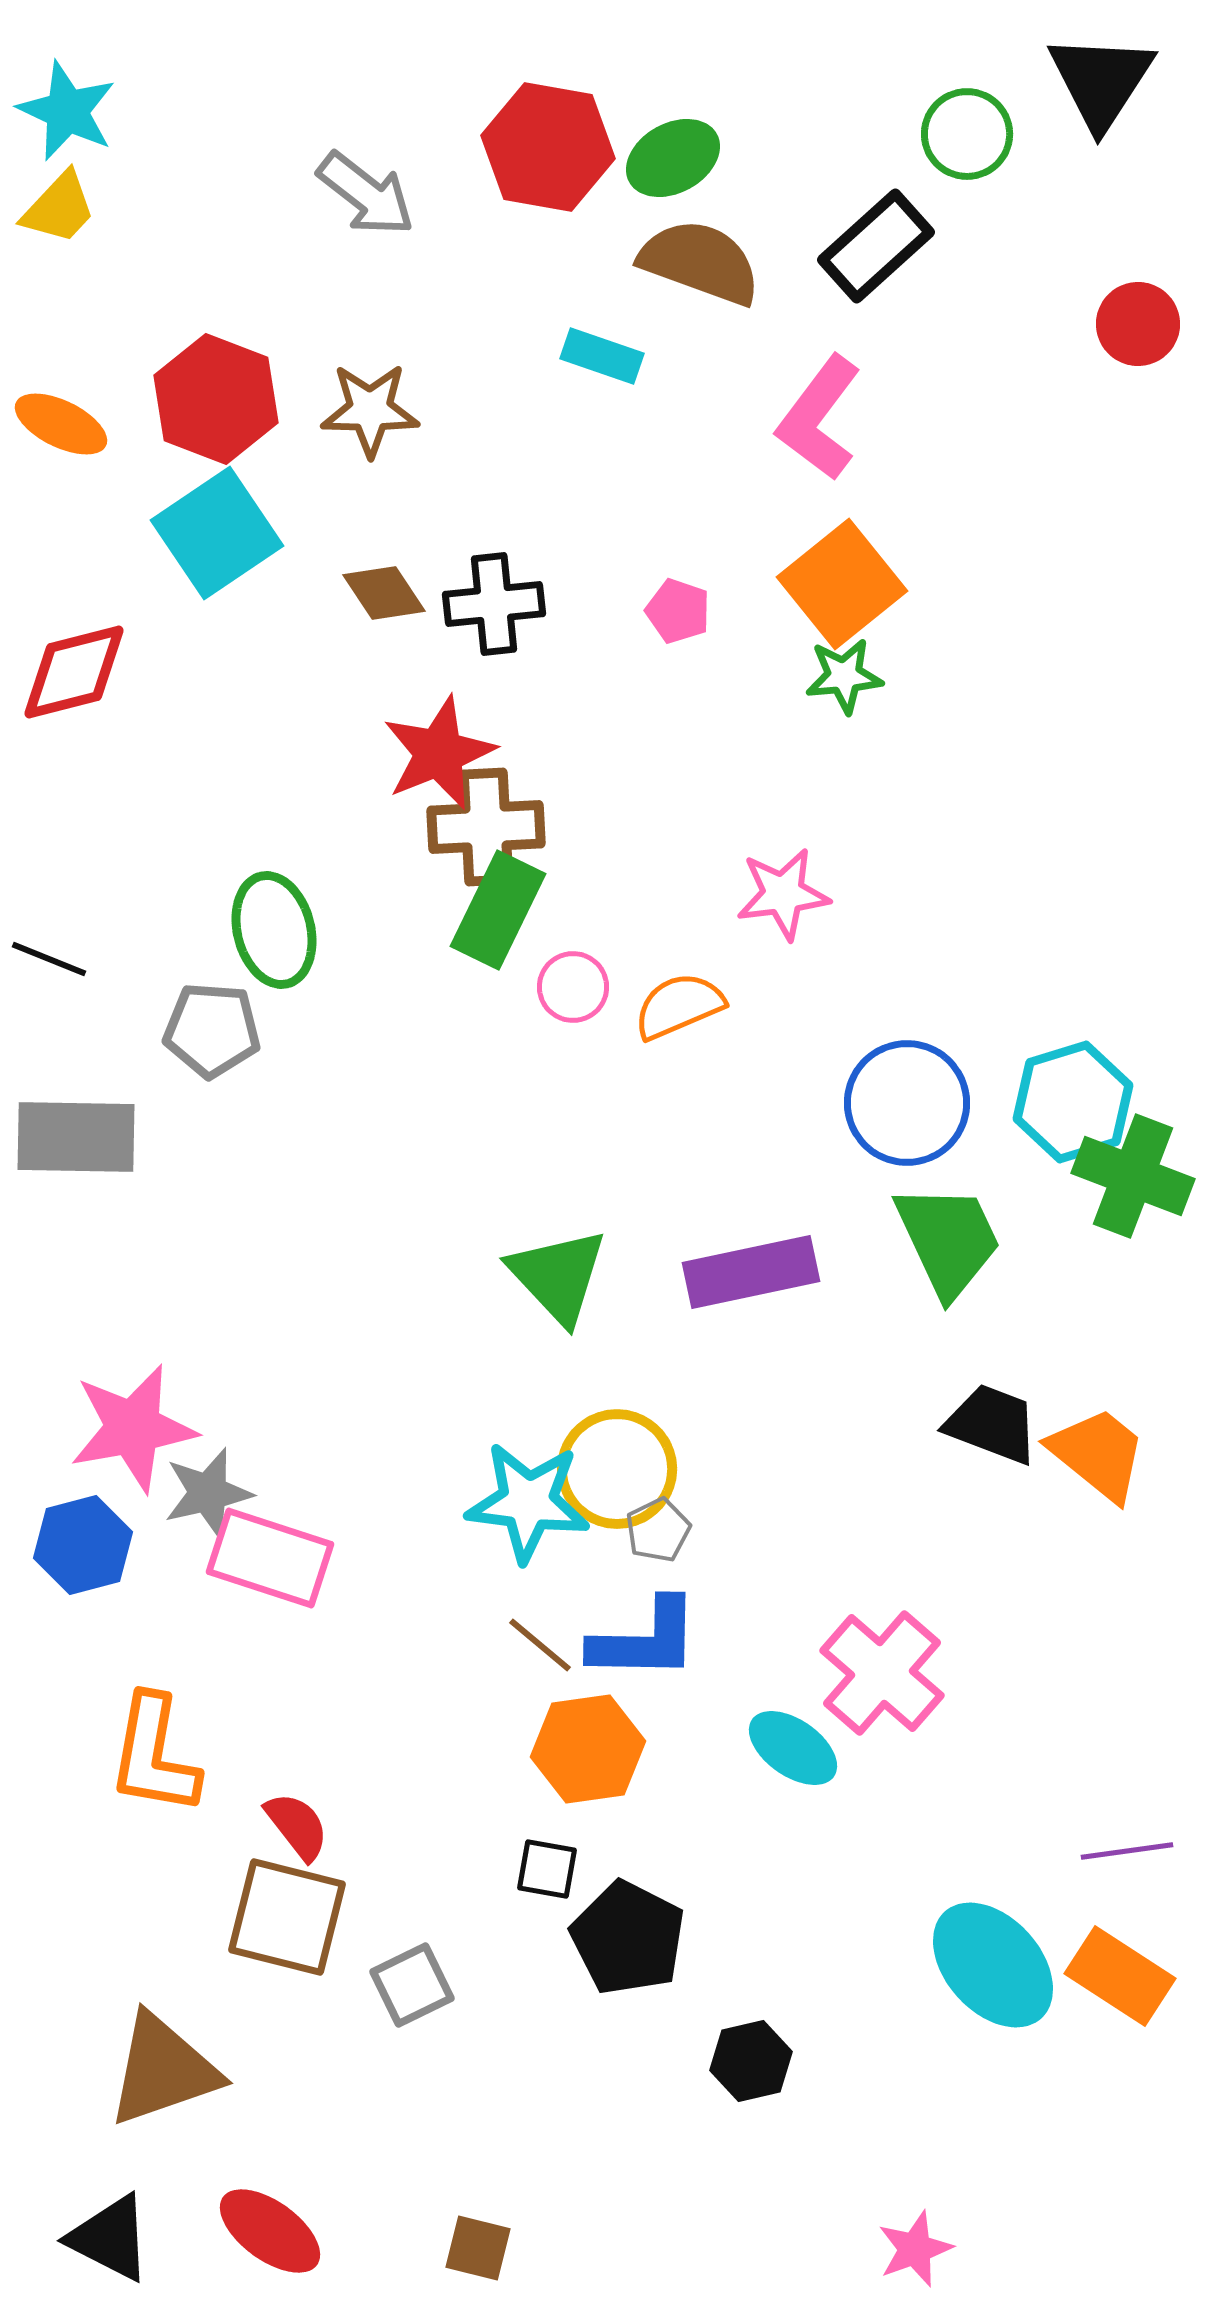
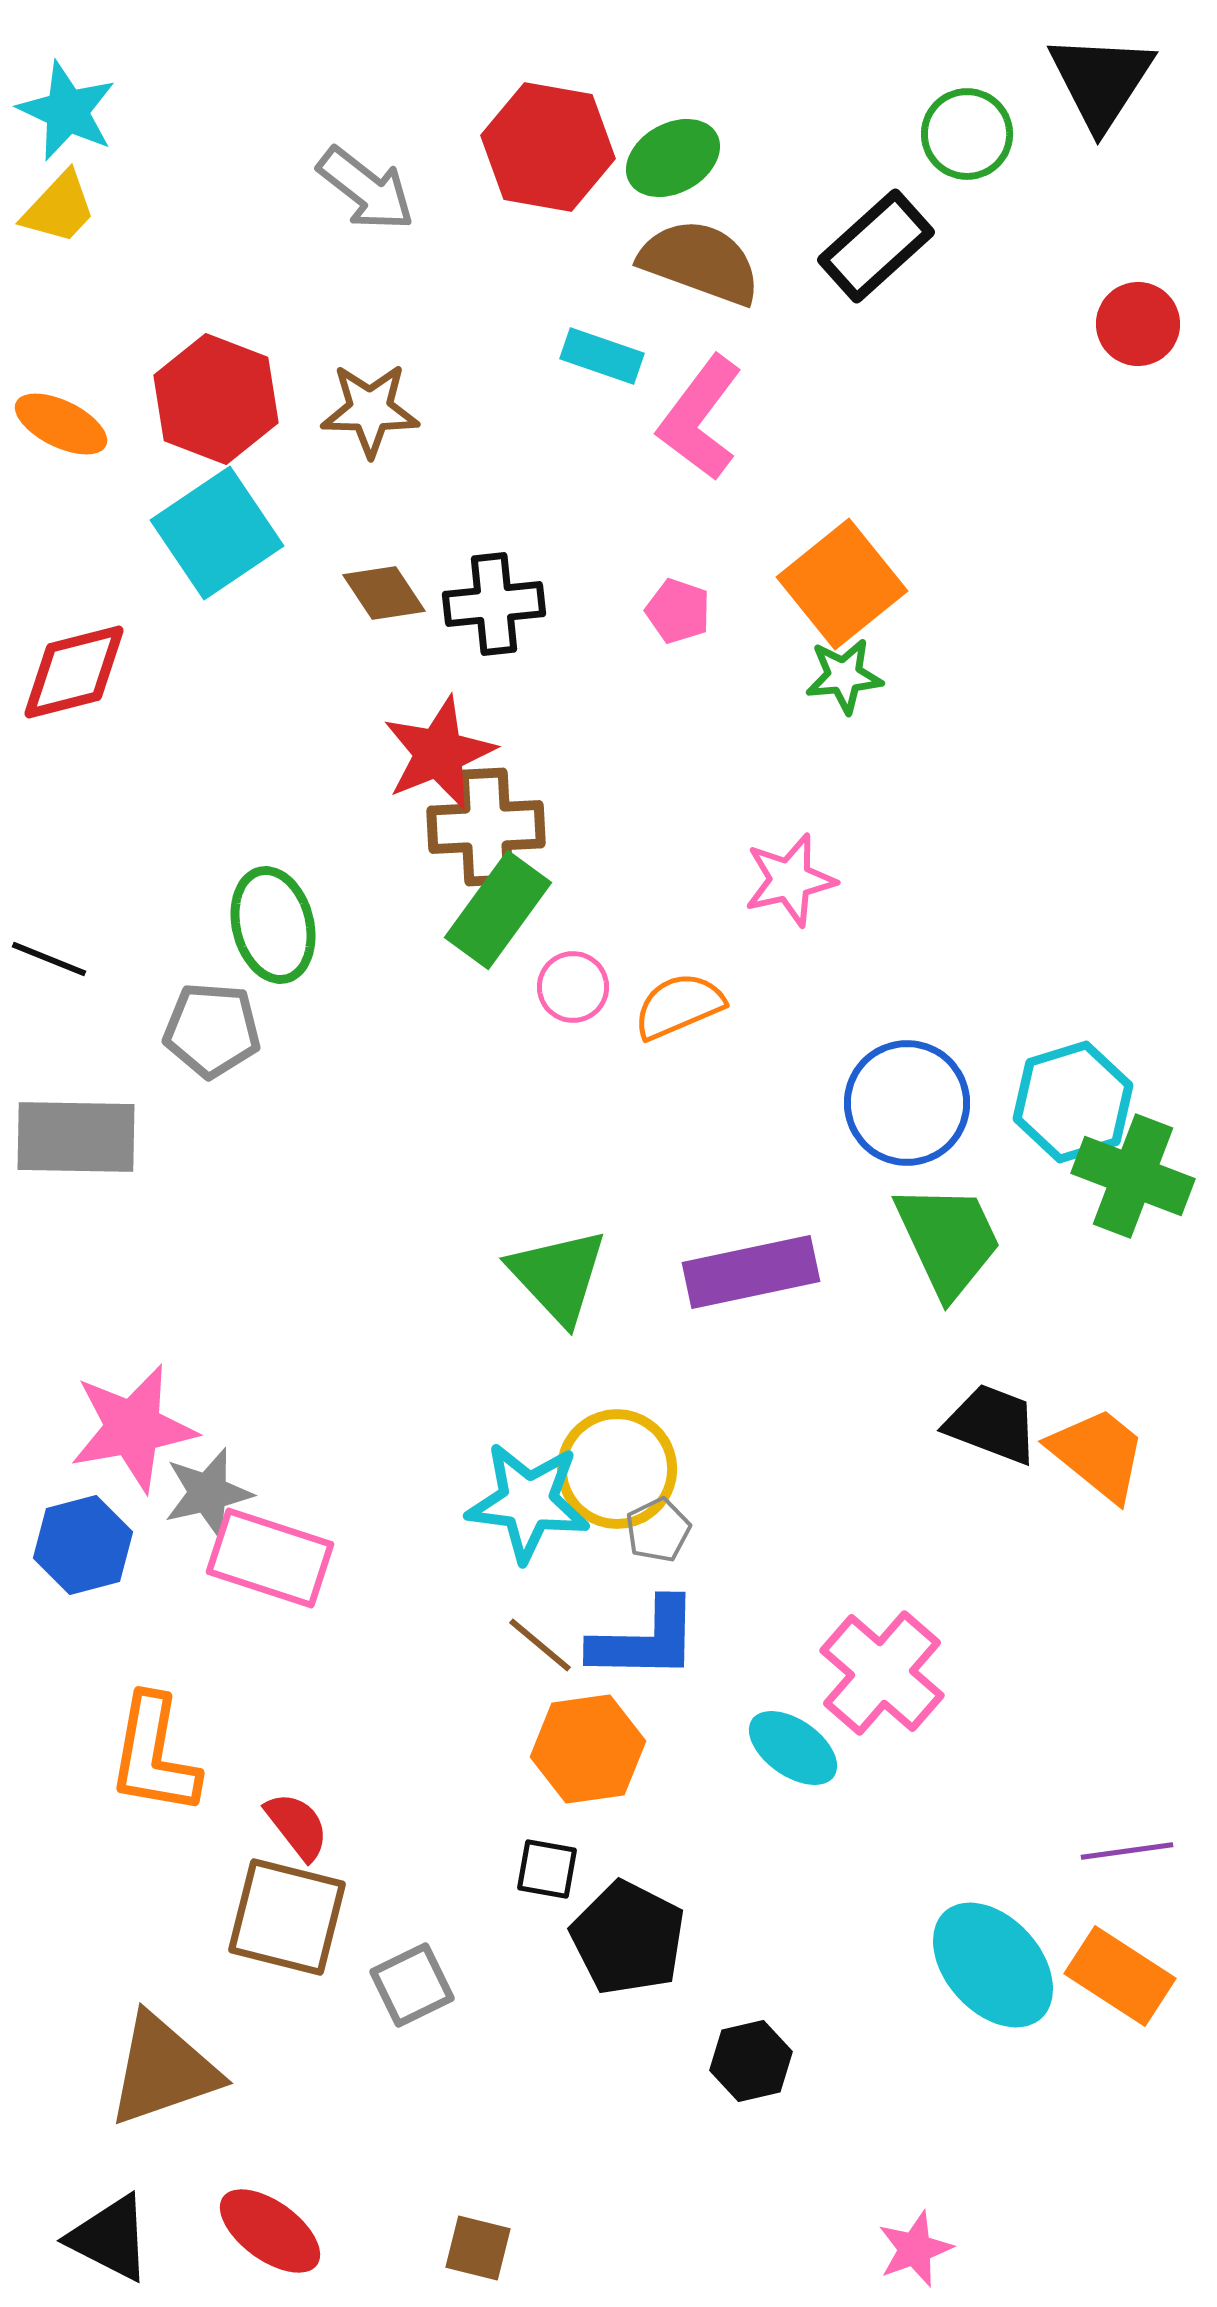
gray arrow at (366, 194): moved 5 px up
pink L-shape at (819, 418): moved 119 px left
pink star at (783, 894): moved 7 px right, 14 px up; rotated 6 degrees counterclockwise
green rectangle at (498, 910): rotated 10 degrees clockwise
green ellipse at (274, 930): moved 1 px left, 5 px up
